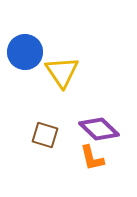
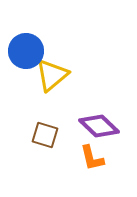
blue circle: moved 1 px right, 1 px up
yellow triangle: moved 10 px left, 3 px down; rotated 24 degrees clockwise
purple diamond: moved 3 px up
